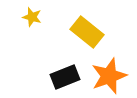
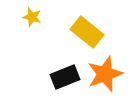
orange star: moved 4 px left, 2 px up
